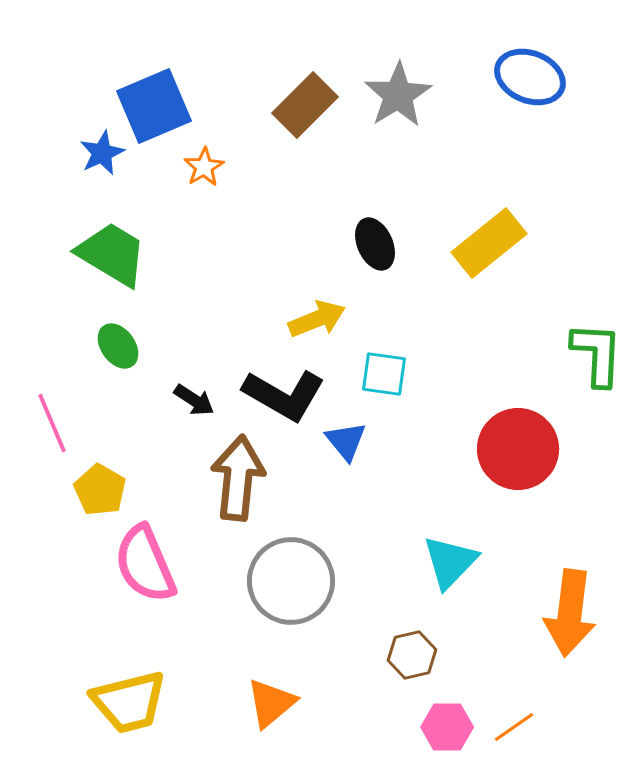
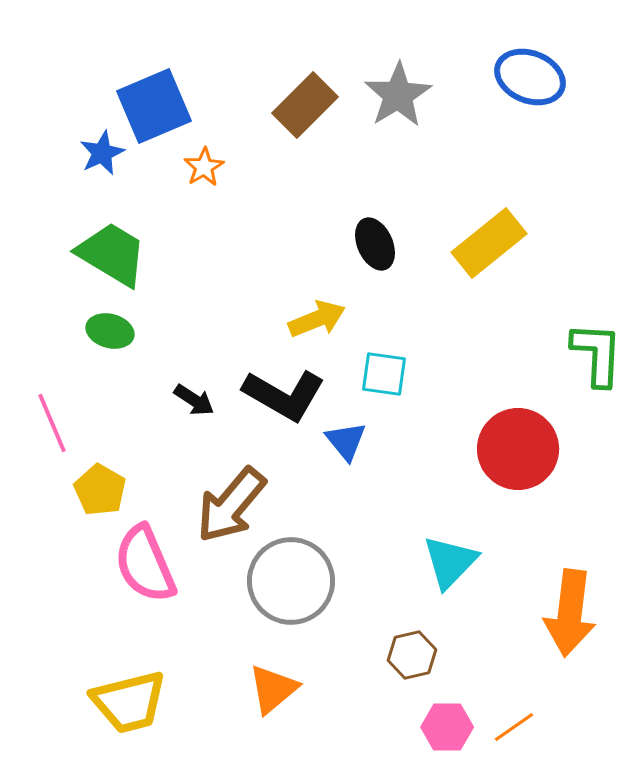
green ellipse: moved 8 px left, 15 px up; rotated 39 degrees counterclockwise
brown arrow: moved 7 px left, 27 px down; rotated 146 degrees counterclockwise
orange triangle: moved 2 px right, 14 px up
